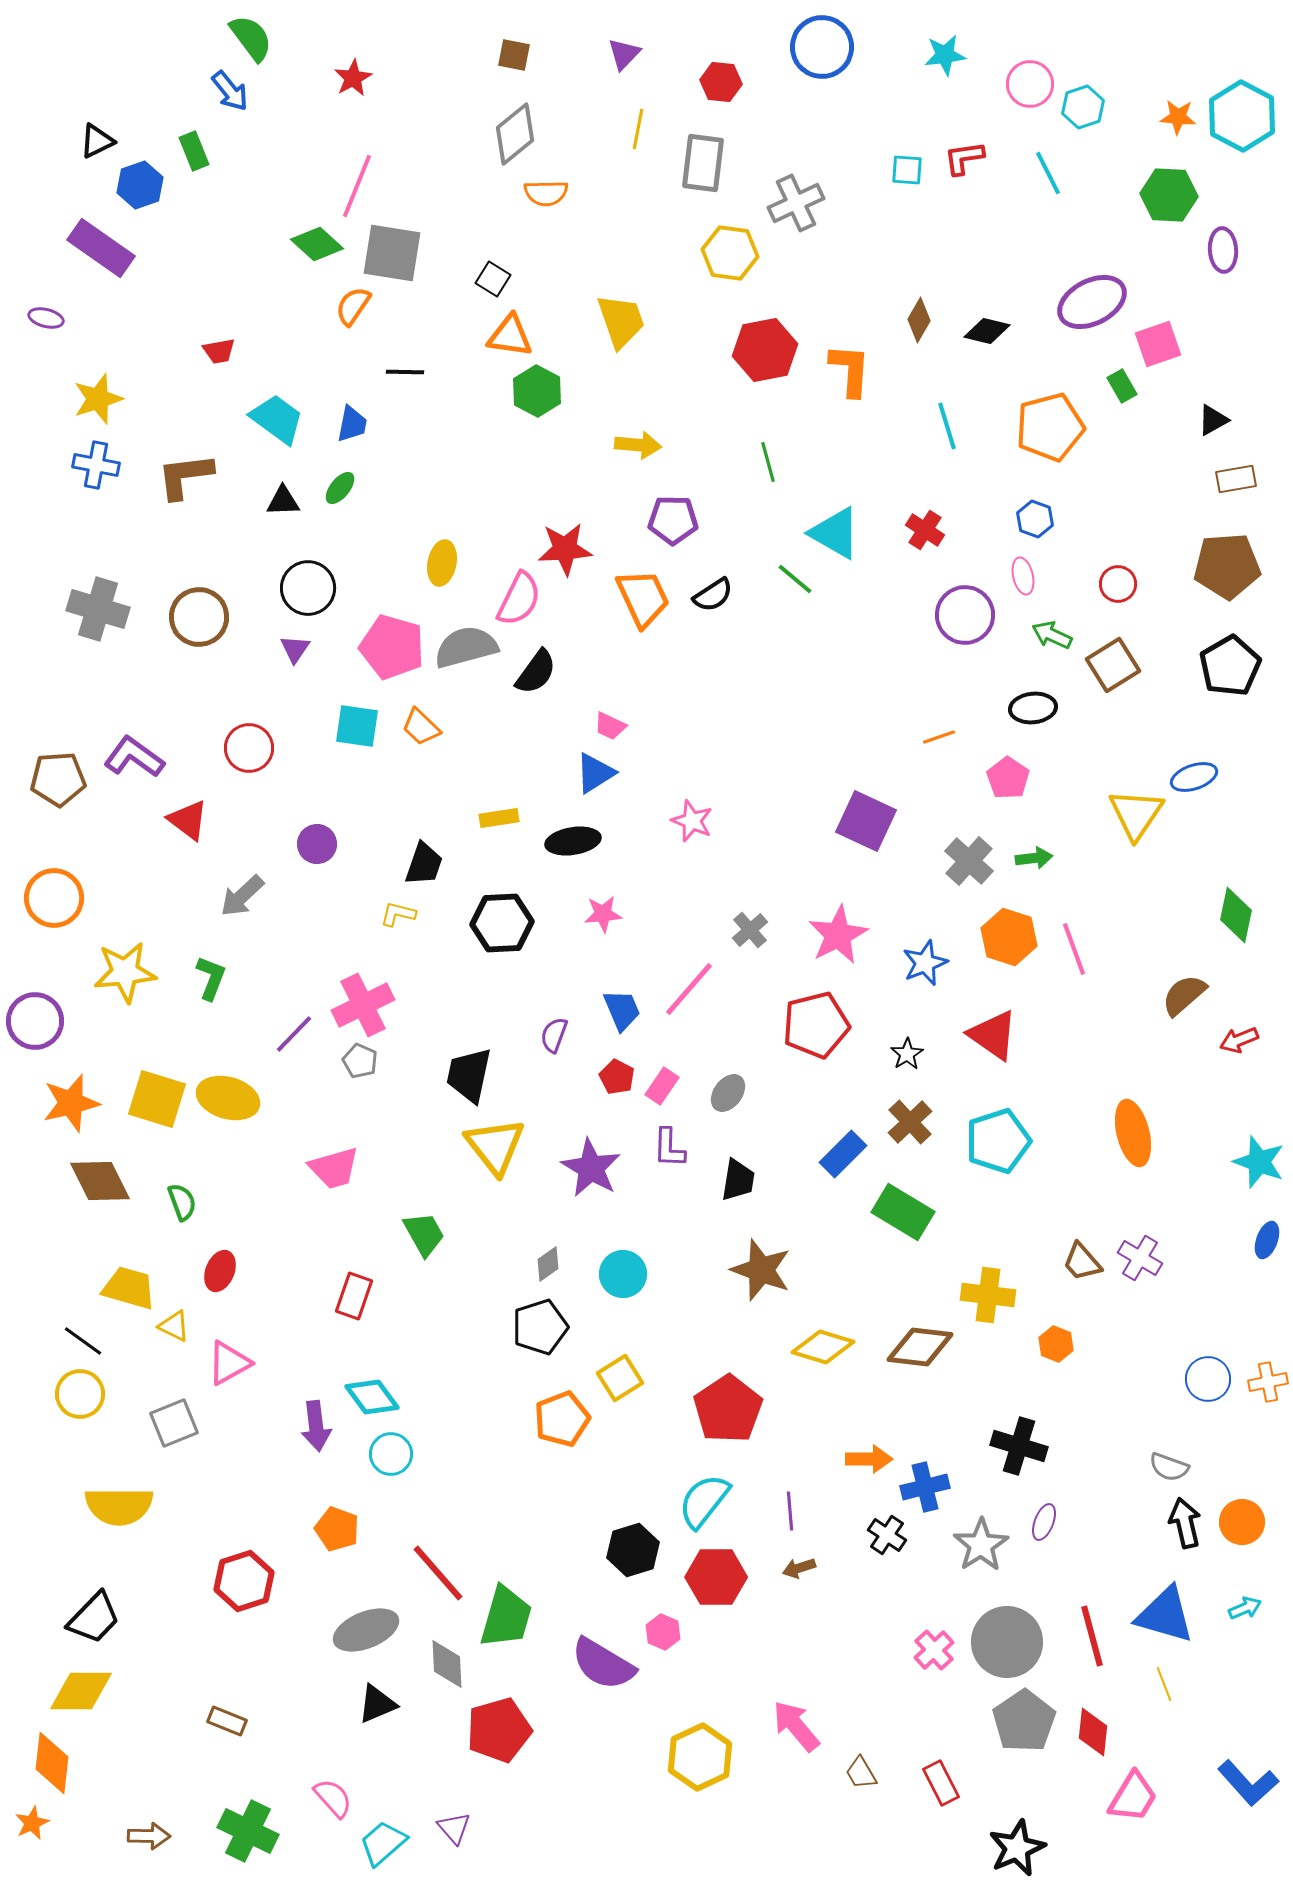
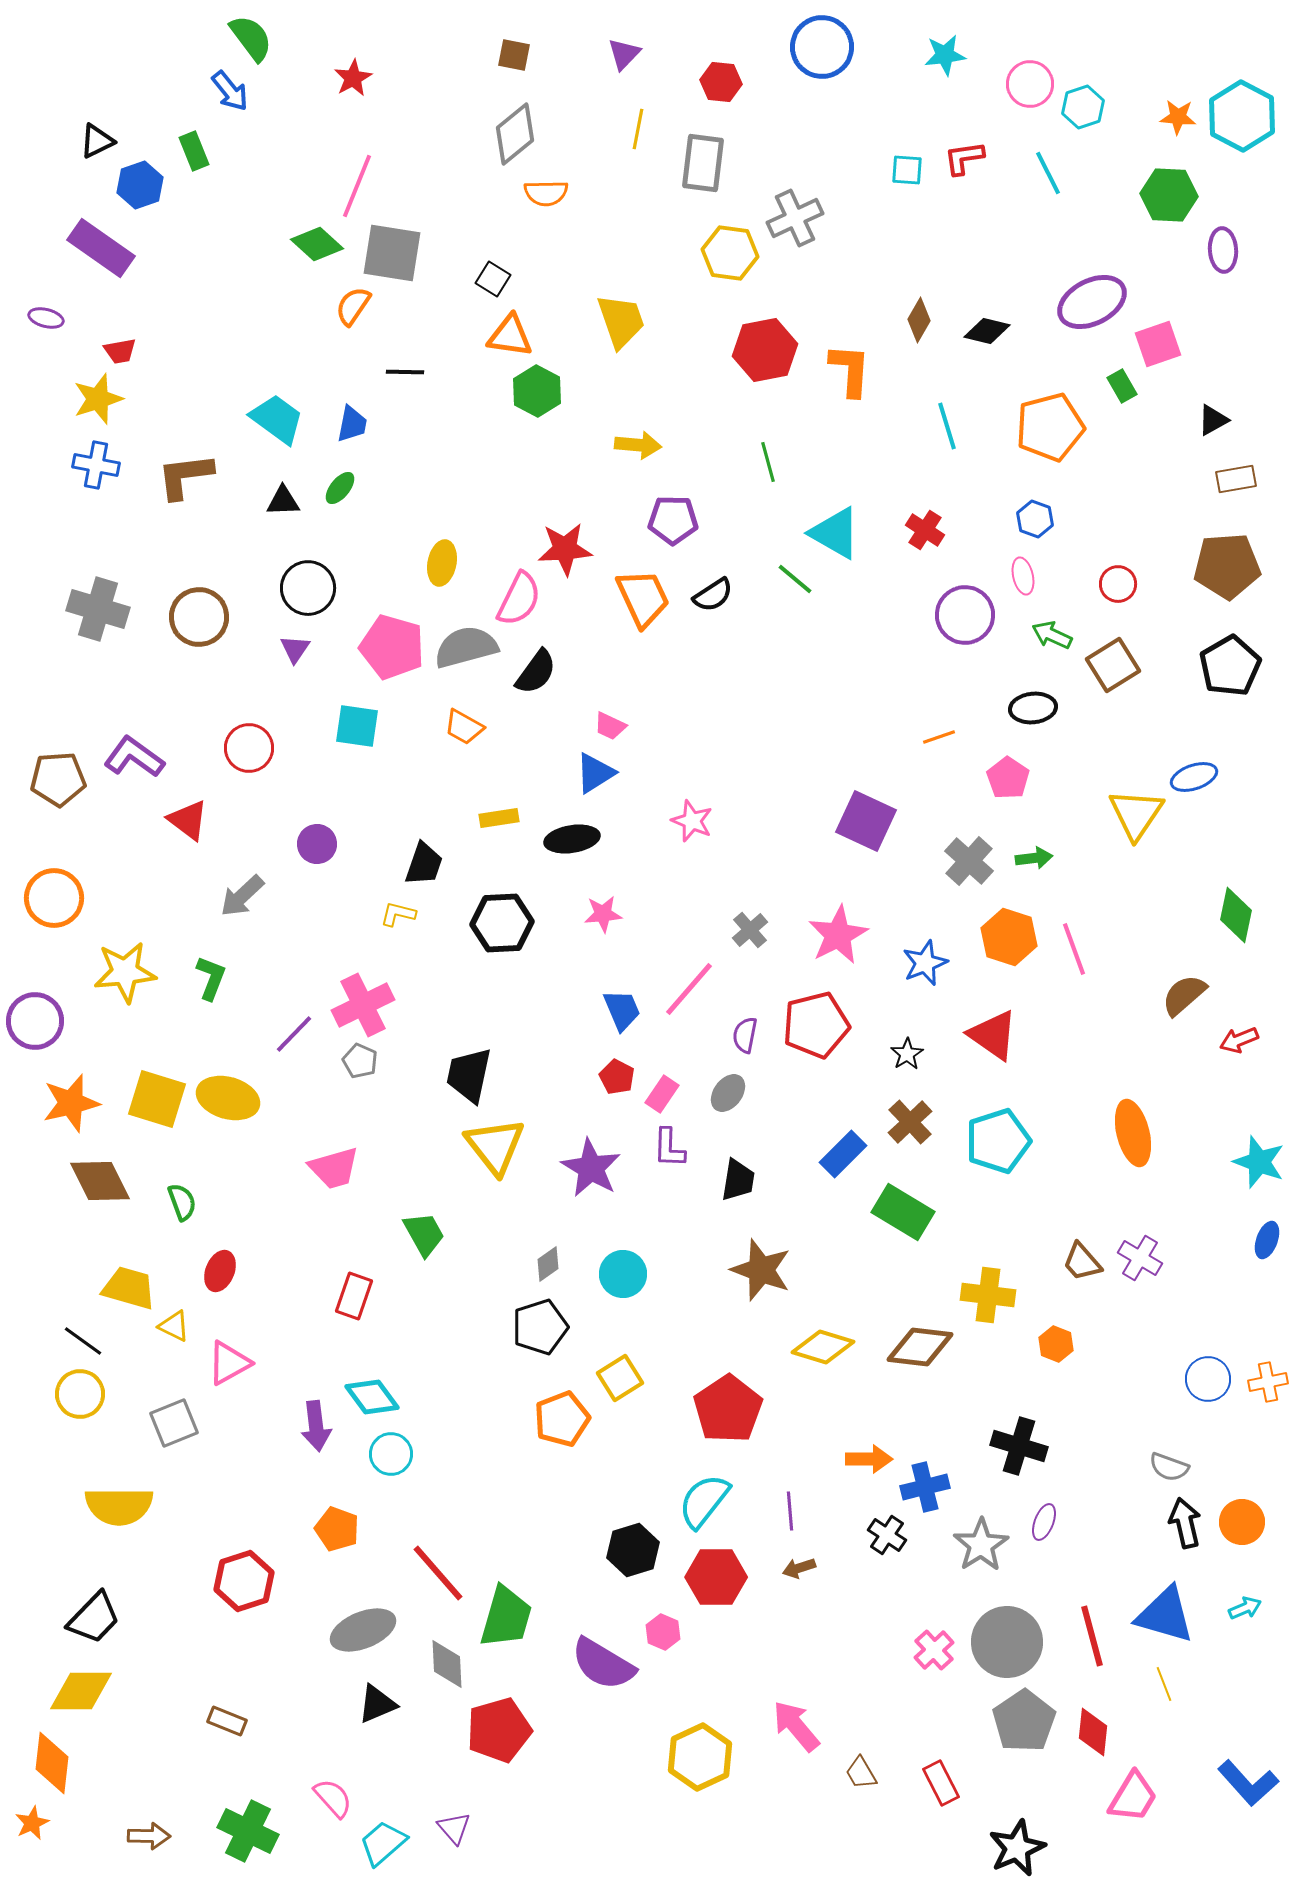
gray cross at (796, 203): moved 1 px left, 15 px down
red trapezoid at (219, 351): moved 99 px left
orange trapezoid at (421, 727): moved 43 px right; rotated 15 degrees counterclockwise
black ellipse at (573, 841): moved 1 px left, 2 px up
purple semicircle at (554, 1035): moved 191 px right; rotated 9 degrees counterclockwise
pink rectangle at (662, 1086): moved 8 px down
gray ellipse at (366, 1630): moved 3 px left
